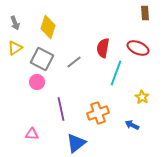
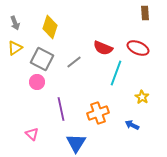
yellow diamond: moved 2 px right
red semicircle: rotated 78 degrees counterclockwise
pink triangle: rotated 40 degrees clockwise
blue triangle: rotated 20 degrees counterclockwise
